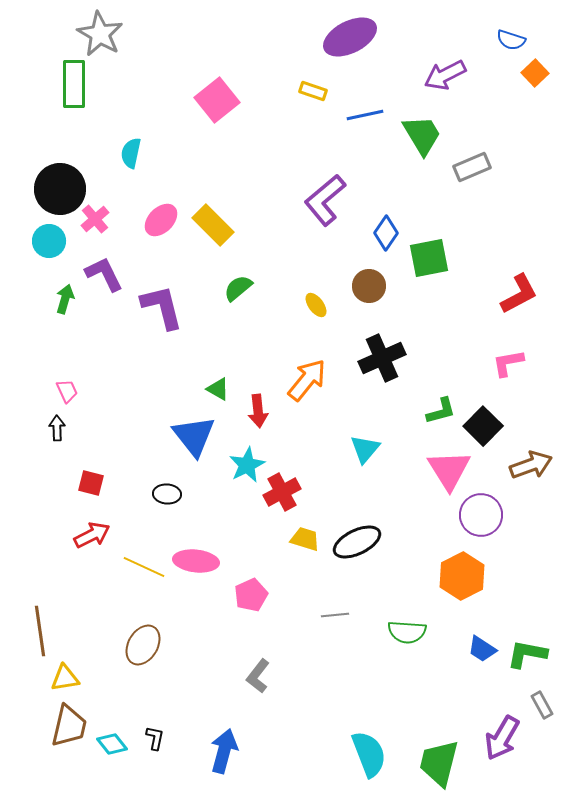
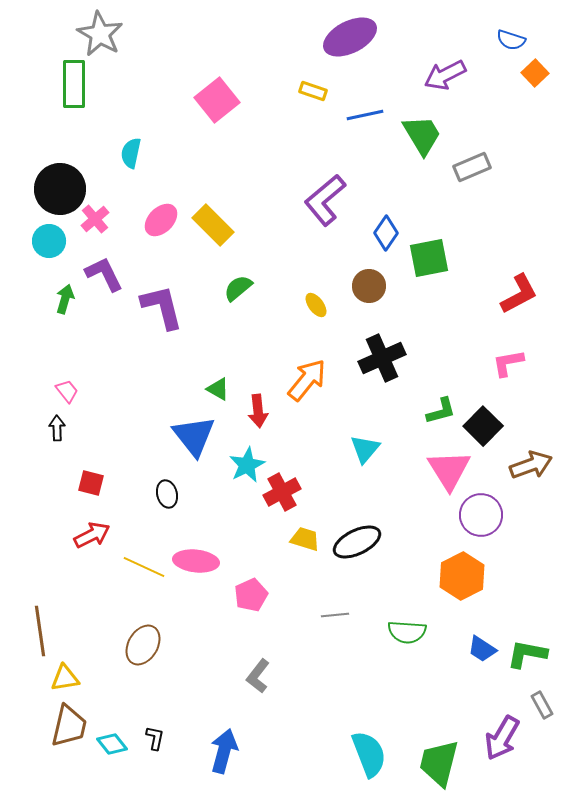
pink trapezoid at (67, 391): rotated 15 degrees counterclockwise
black ellipse at (167, 494): rotated 72 degrees clockwise
